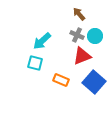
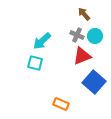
brown arrow: moved 5 px right
orange rectangle: moved 24 px down
